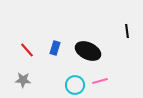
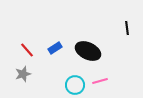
black line: moved 3 px up
blue rectangle: rotated 40 degrees clockwise
gray star: moved 6 px up; rotated 21 degrees counterclockwise
